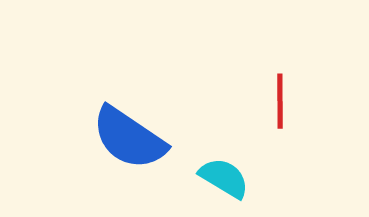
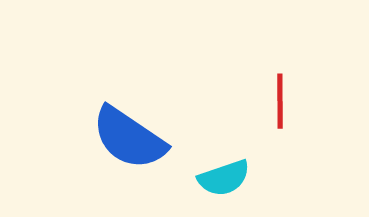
cyan semicircle: rotated 130 degrees clockwise
